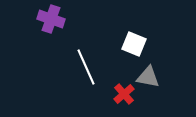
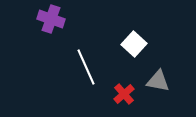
white square: rotated 20 degrees clockwise
gray triangle: moved 10 px right, 4 px down
